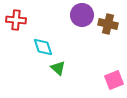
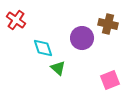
purple circle: moved 23 px down
red cross: rotated 30 degrees clockwise
cyan diamond: moved 1 px down
pink square: moved 4 px left
